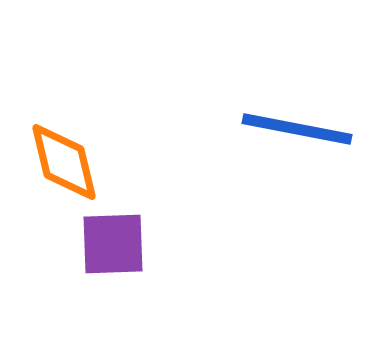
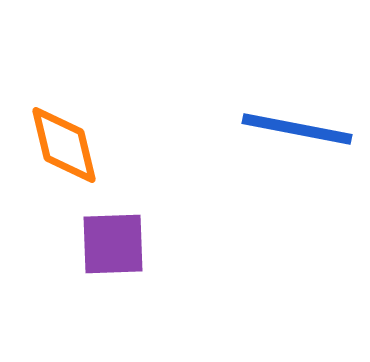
orange diamond: moved 17 px up
